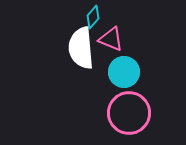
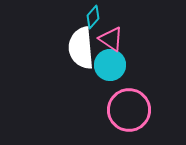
pink triangle: rotated 12 degrees clockwise
cyan circle: moved 14 px left, 7 px up
pink circle: moved 3 px up
